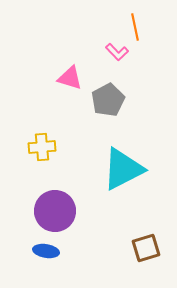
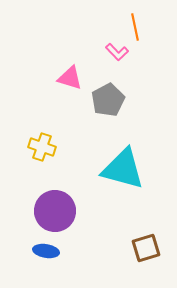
yellow cross: rotated 24 degrees clockwise
cyan triangle: rotated 42 degrees clockwise
